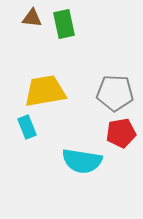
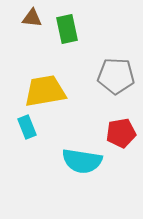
green rectangle: moved 3 px right, 5 px down
gray pentagon: moved 1 px right, 17 px up
